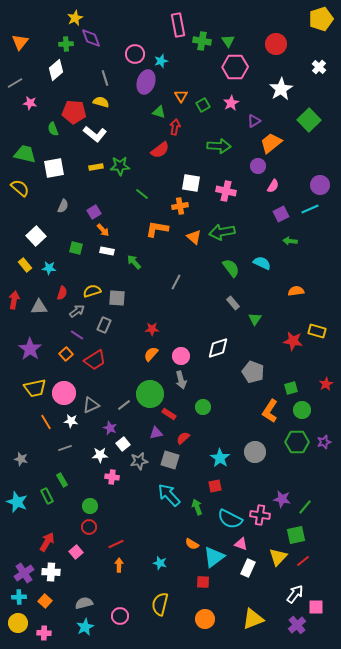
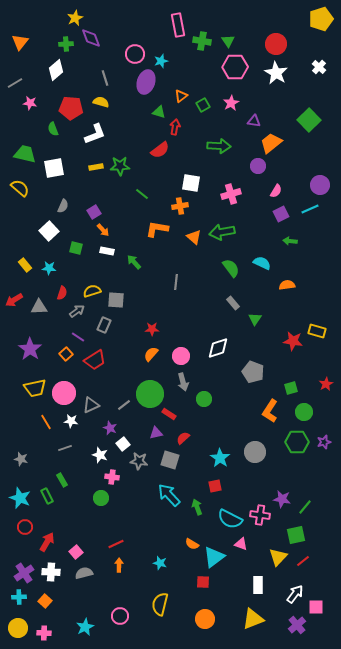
white star at (281, 89): moved 5 px left, 16 px up; rotated 10 degrees counterclockwise
orange triangle at (181, 96): rotated 24 degrees clockwise
red pentagon at (74, 112): moved 3 px left, 4 px up
purple triangle at (254, 121): rotated 40 degrees clockwise
white L-shape at (95, 134): rotated 60 degrees counterclockwise
pink semicircle at (273, 186): moved 3 px right, 5 px down
pink cross at (226, 191): moved 5 px right, 3 px down; rotated 30 degrees counterclockwise
white square at (36, 236): moved 13 px right, 5 px up
gray line at (176, 282): rotated 21 degrees counterclockwise
orange semicircle at (296, 291): moved 9 px left, 6 px up
gray square at (117, 298): moved 1 px left, 2 px down
red arrow at (14, 300): rotated 132 degrees counterclockwise
purple line at (77, 335): moved 1 px right, 2 px down
gray arrow at (181, 380): moved 2 px right, 2 px down
green circle at (203, 407): moved 1 px right, 8 px up
green circle at (302, 410): moved 2 px right, 2 px down
white star at (100, 455): rotated 21 degrees clockwise
gray star at (139, 461): rotated 18 degrees clockwise
cyan star at (17, 502): moved 3 px right, 4 px up
green circle at (90, 506): moved 11 px right, 8 px up
red circle at (89, 527): moved 64 px left
white rectangle at (248, 568): moved 10 px right, 17 px down; rotated 24 degrees counterclockwise
gray semicircle at (84, 603): moved 30 px up
yellow circle at (18, 623): moved 5 px down
